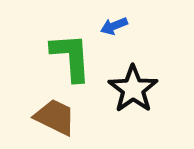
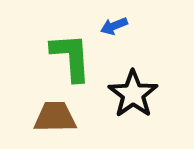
black star: moved 5 px down
brown trapezoid: rotated 27 degrees counterclockwise
